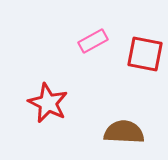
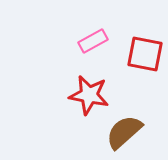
red star: moved 41 px right, 8 px up; rotated 15 degrees counterclockwise
brown semicircle: rotated 45 degrees counterclockwise
